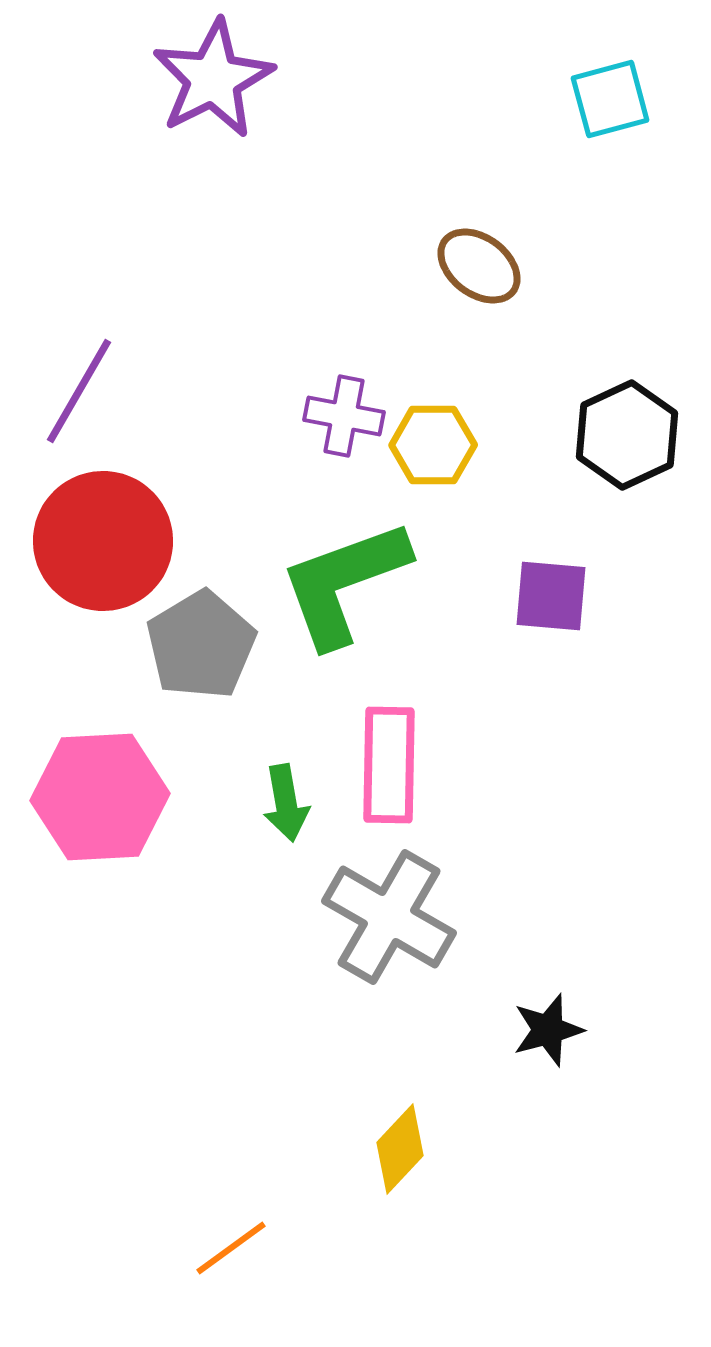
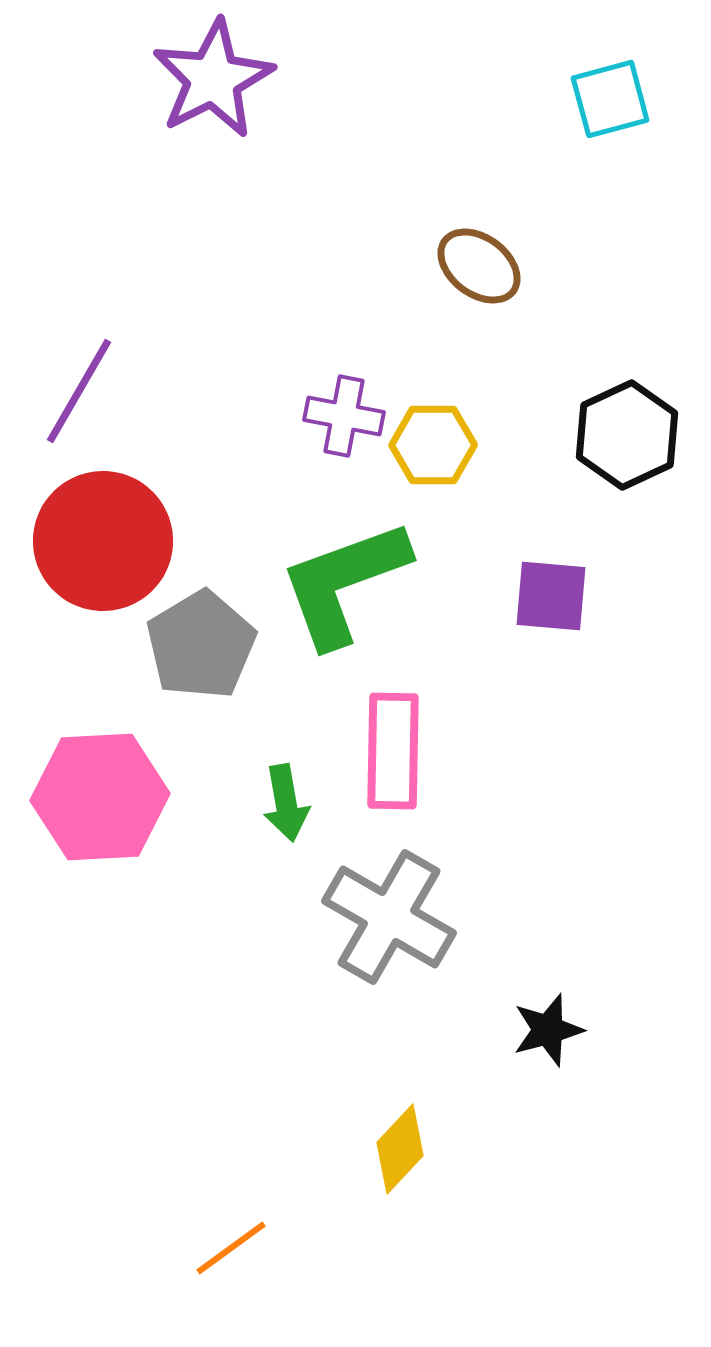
pink rectangle: moved 4 px right, 14 px up
